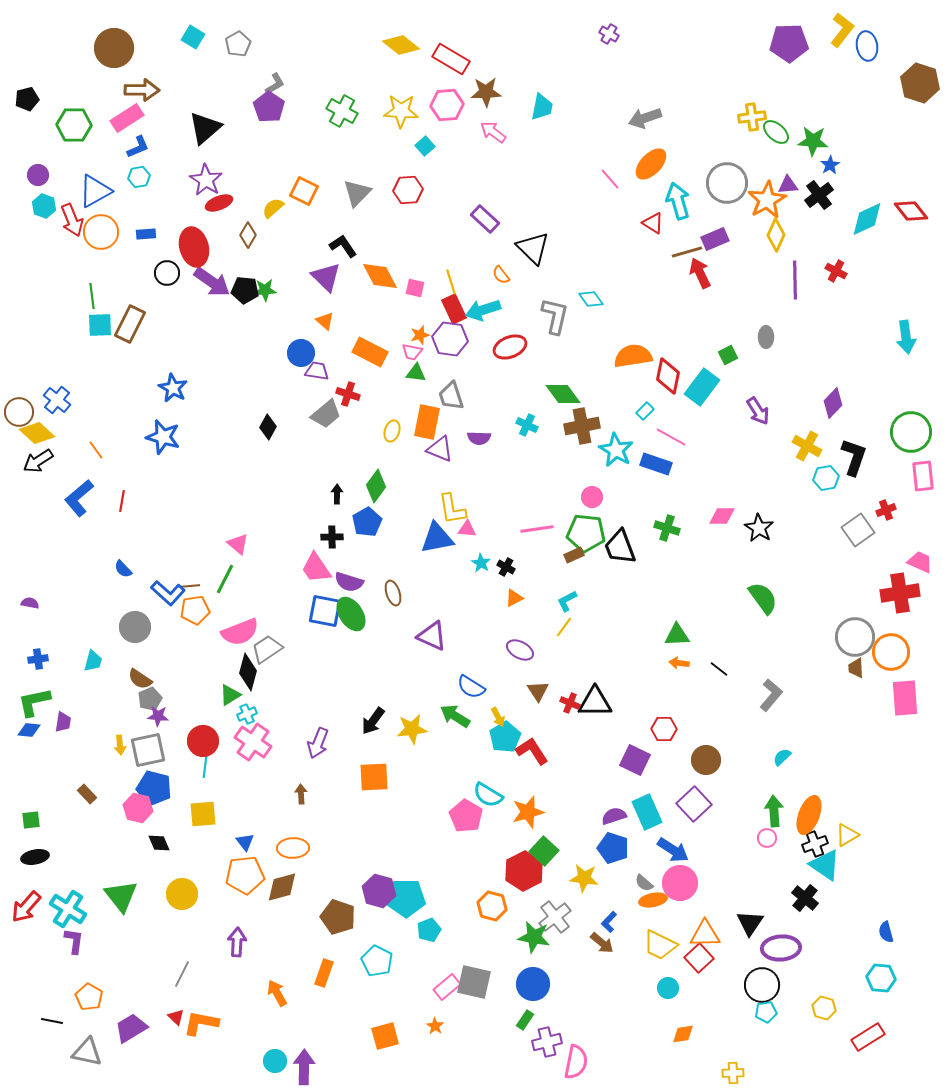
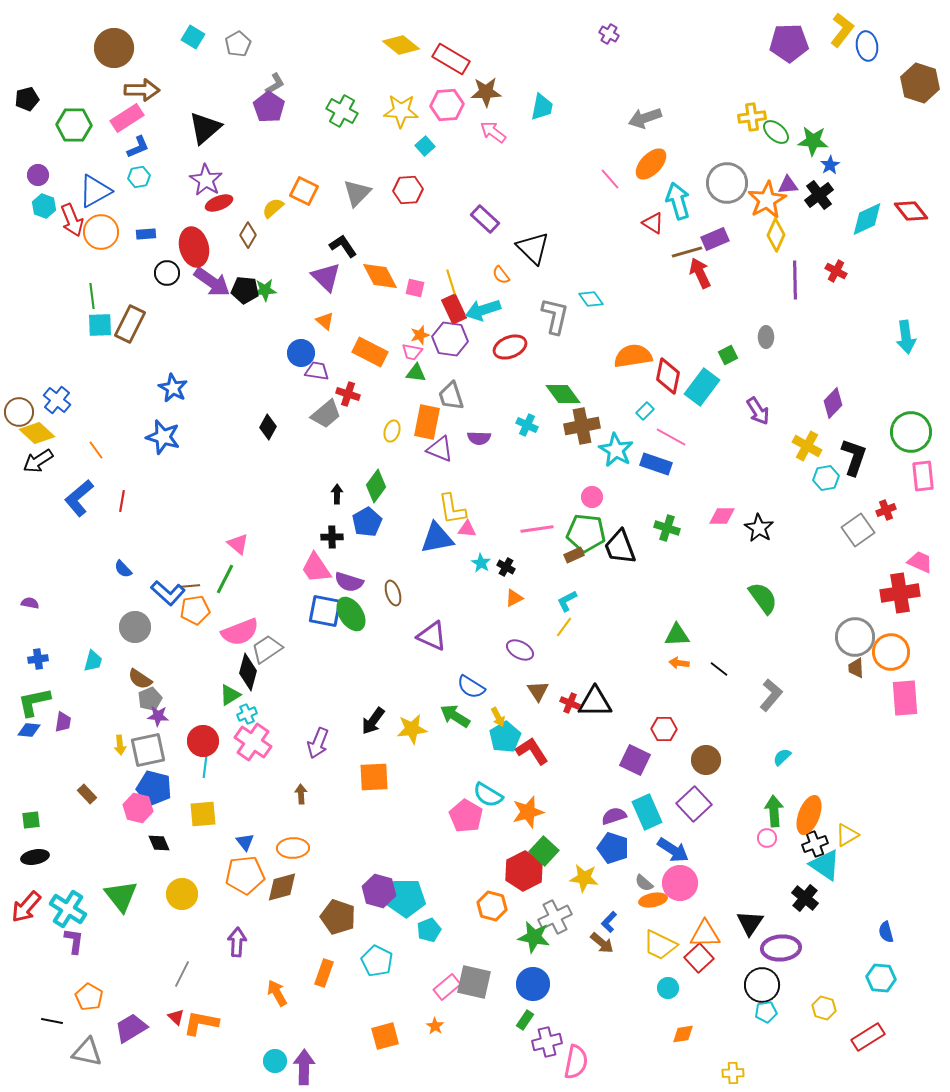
gray cross at (555, 917): rotated 12 degrees clockwise
